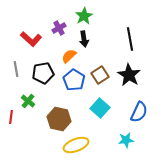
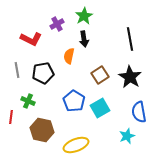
purple cross: moved 2 px left, 4 px up
red L-shape: rotated 15 degrees counterclockwise
orange semicircle: rotated 35 degrees counterclockwise
gray line: moved 1 px right, 1 px down
black star: moved 1 px right, 2 px down
blue pentagon: moved 21 px down
green cross: rotated 16 degrees counterclockwise
cyan square: rotated 18 degrees clockwise
blue semicircle: rotated 145 degrees clockwise
brown hexagon: moved 17 px left, 11 px down
cyan star: moved 1 px right, 4 px up; rotated 14 degrees counterclockwise
